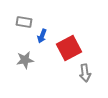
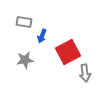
red square: moved 1 px left, 4 px down
